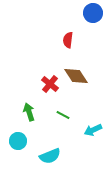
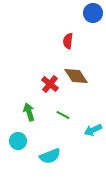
red semicircle: moved 1 px down
